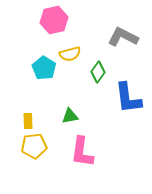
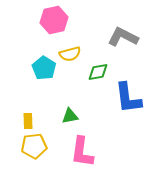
green diamond: rotated 45 degrees clockwise
